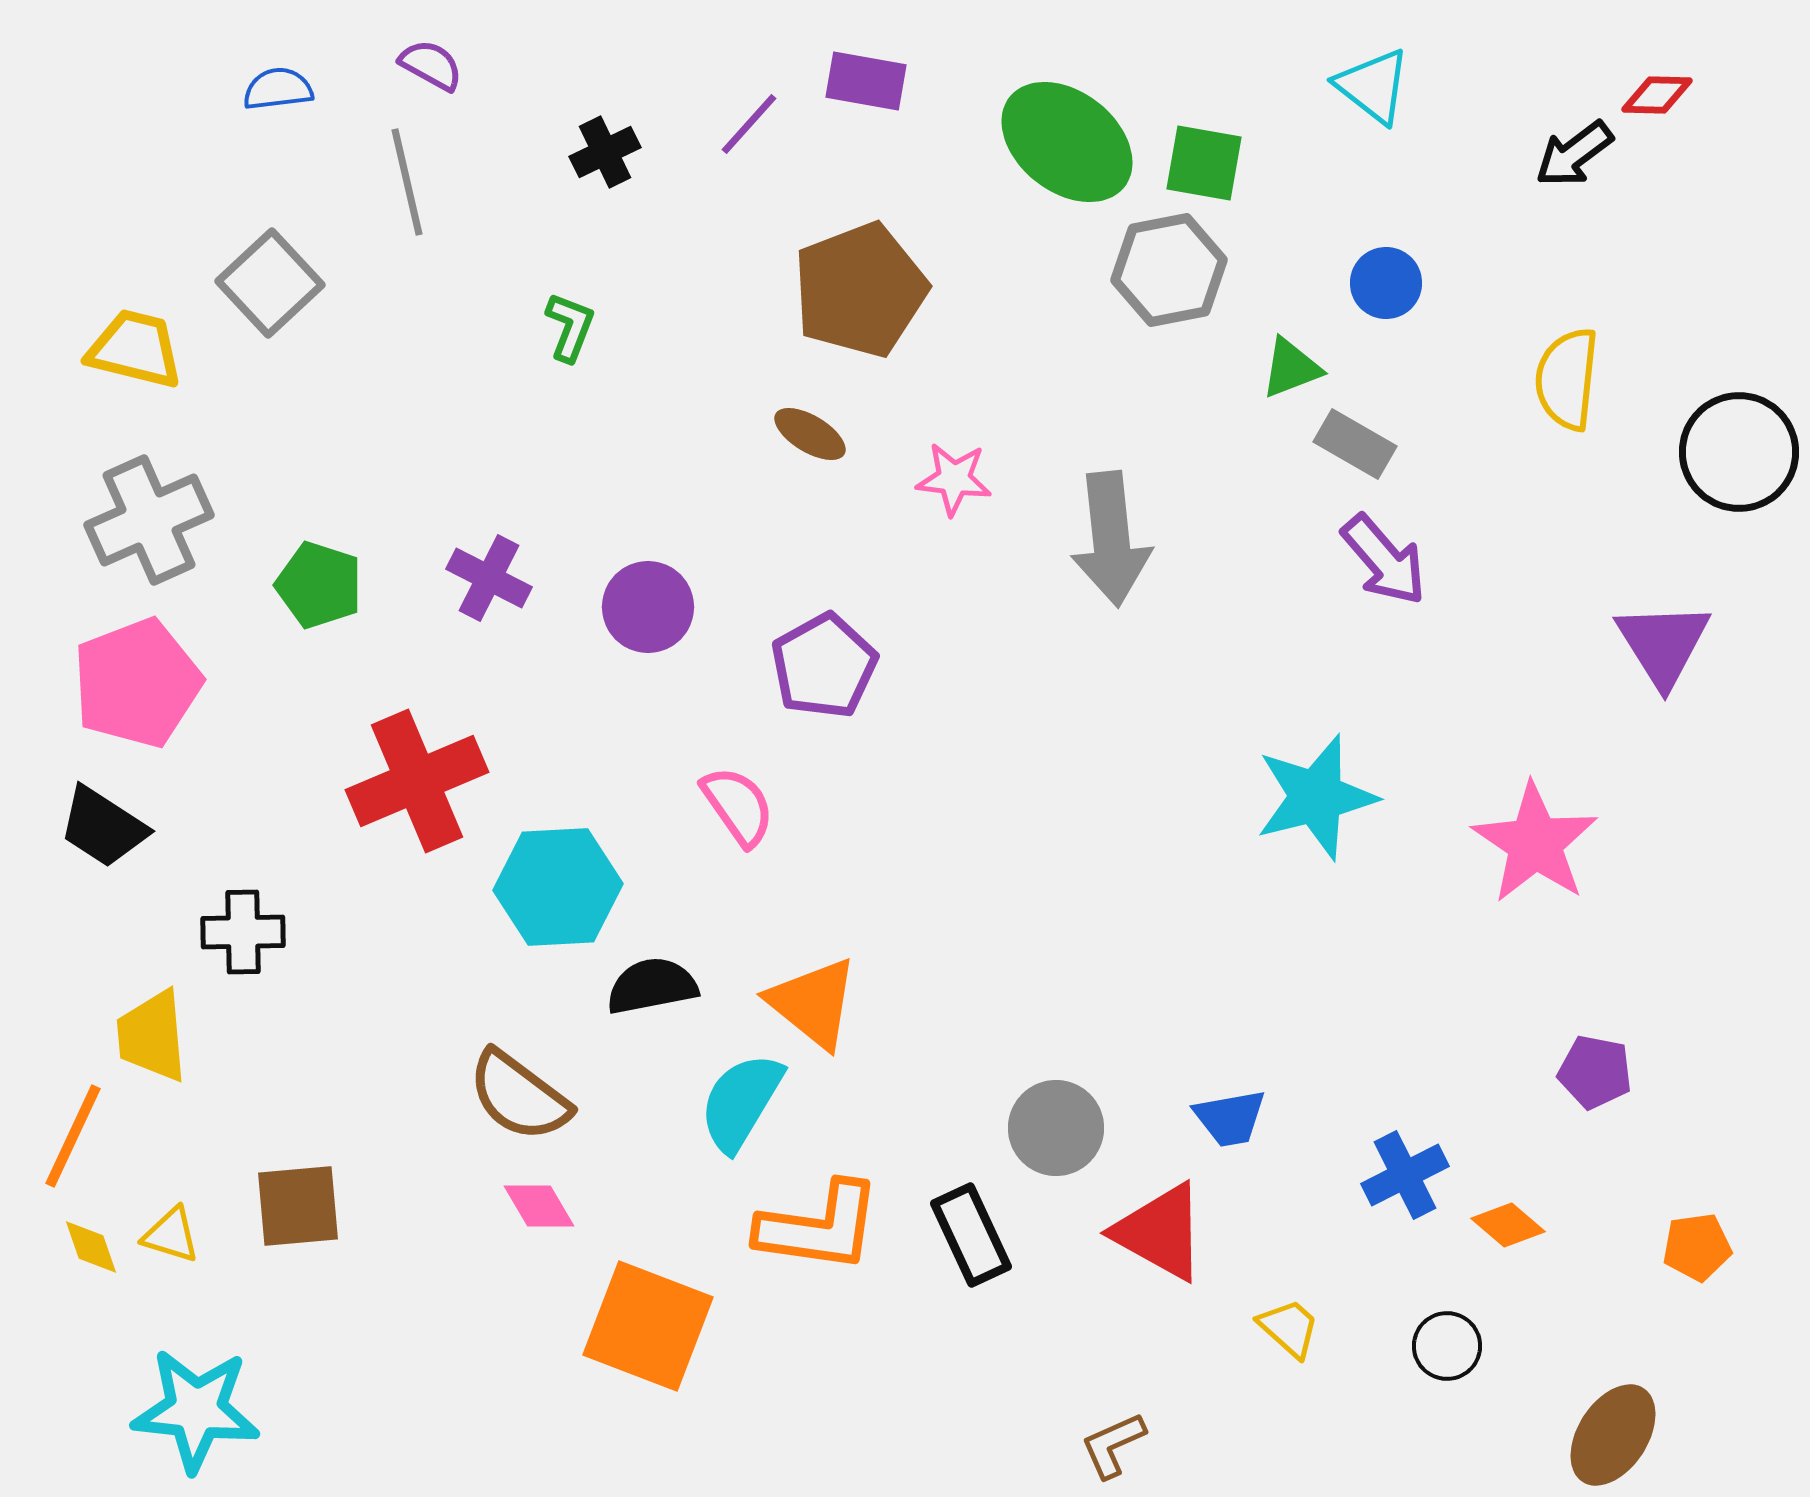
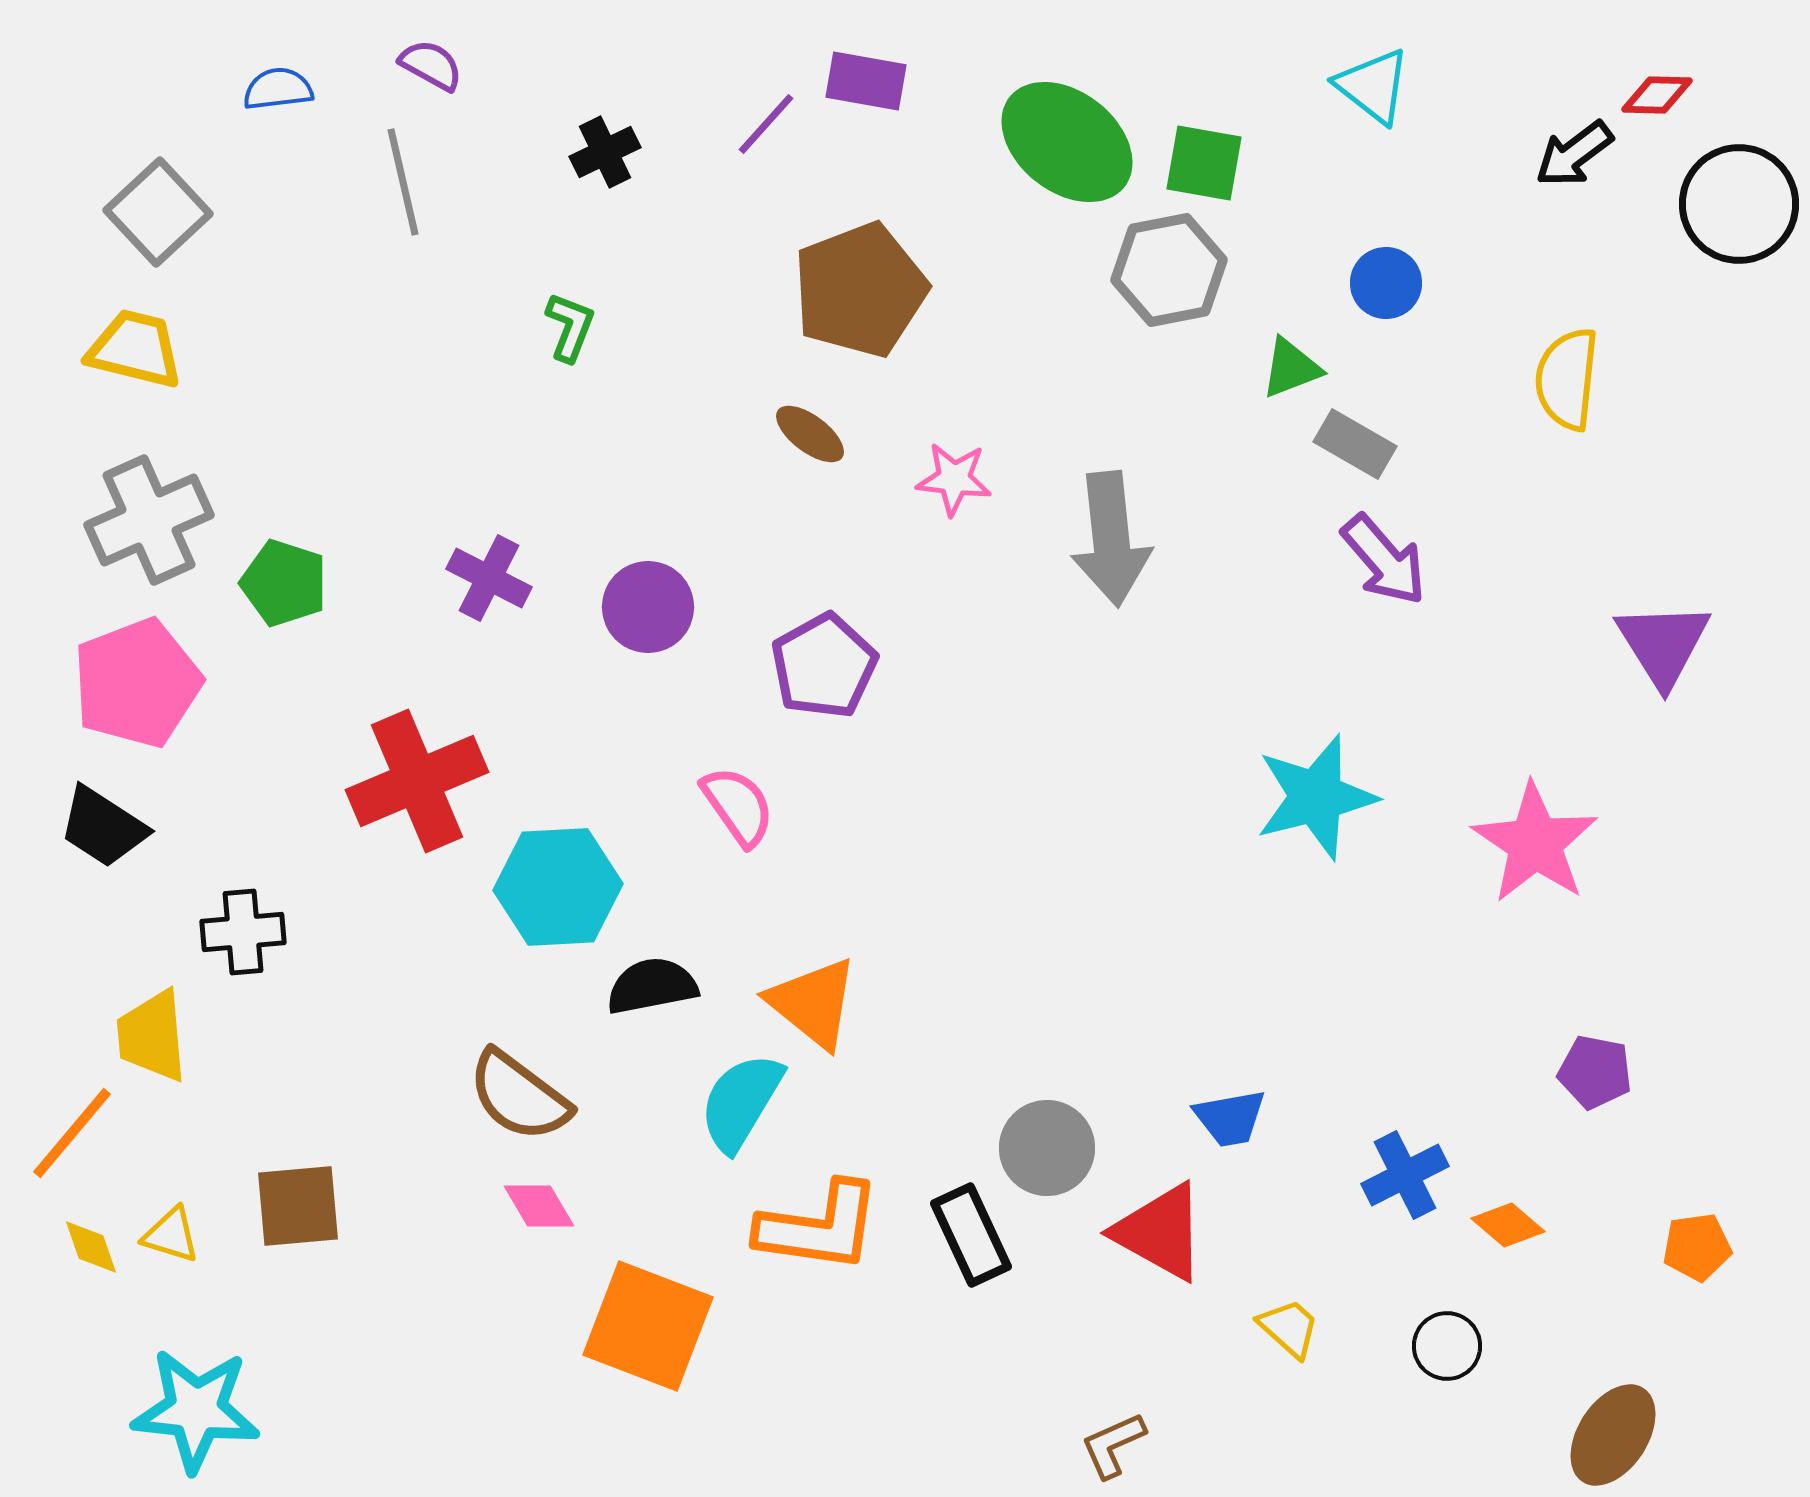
purple line at (749, 124): moved 17 px right
gray line at (407, 182): moved 4 px left
gray square at (270, 283): moved 112 px left, 71 px up
brown ellipse at (810, 434): rotated 6 degrees clockwise
black circle at (1739, 452): moved 248 px up
green pentagon at (319, 585): moved 35 px left, 2 px up
black cross at (243, 932): rotated 4 degrees counterclockwise
gray circle at (1056, 1128): moved 9 px left, 20 px down
orange line at (73, 1136): moved 1 px left, 3 px up; rotated 15 degrees clockwise
